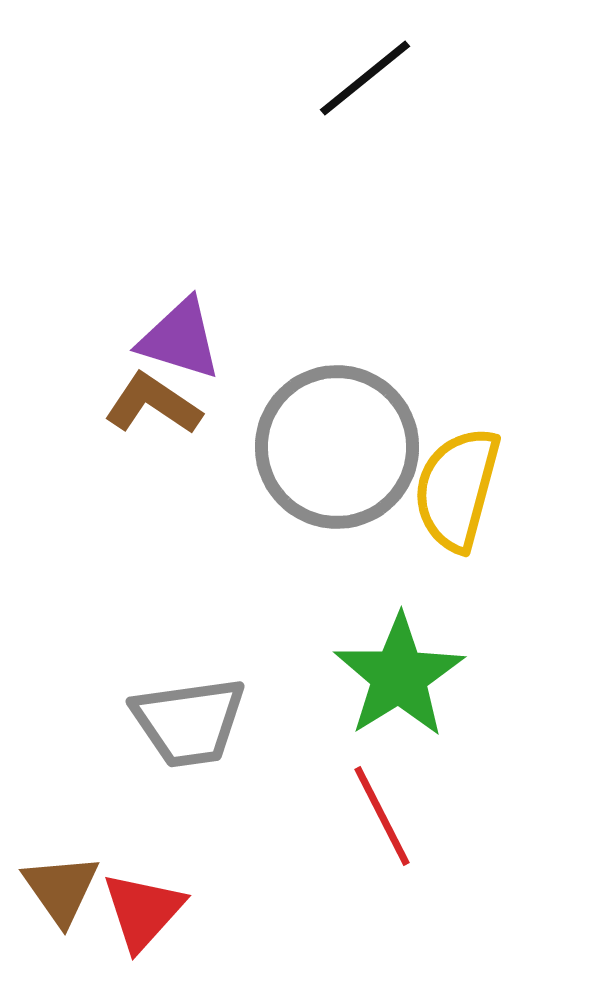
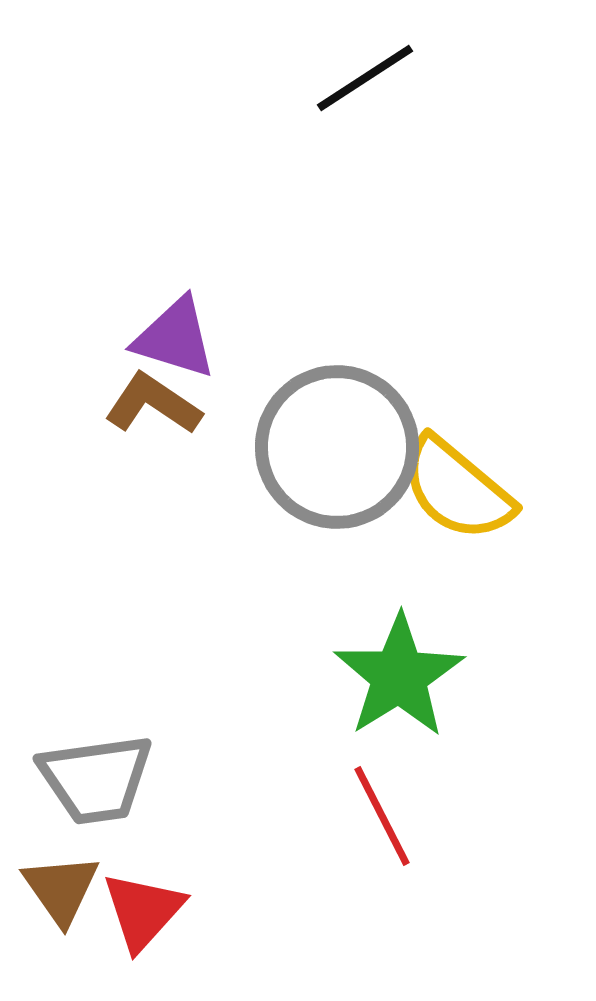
black line: rotated 6 degrees clockwise
purple triangle: moved 5 px left, 1 px up
yellow semicircle: rotated 65 degrees counterclockwise
gray trapezoid: moved 93 px left, 57 px down
